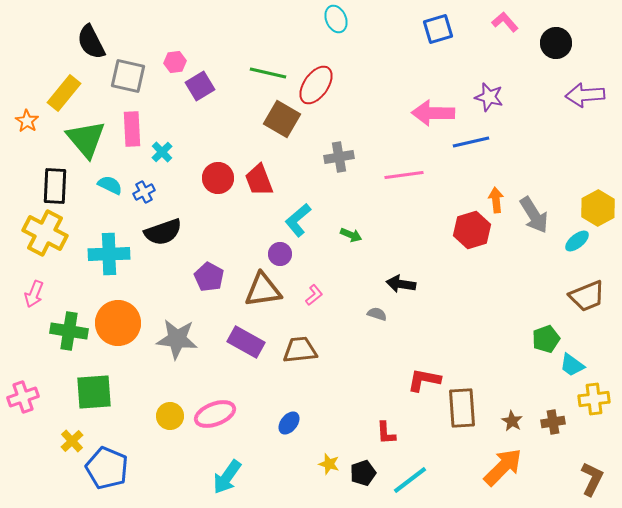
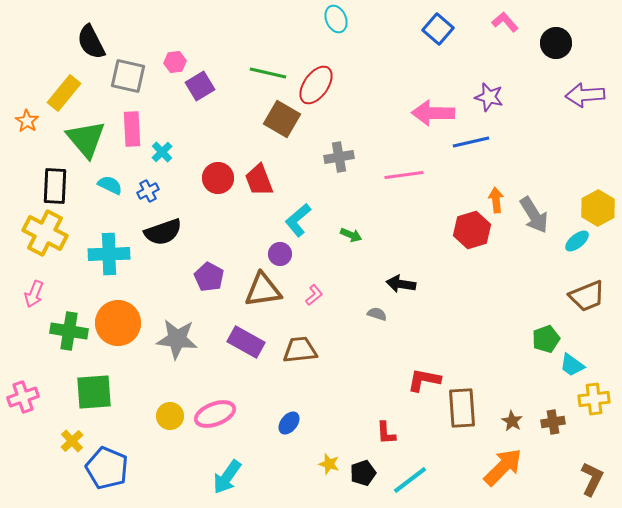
blue square at (438, 29): rotated 32 degrees counterclockwise
blue cross at (144, 192): moved 4 px right, 1 px up
